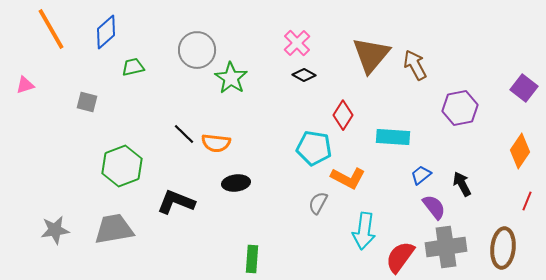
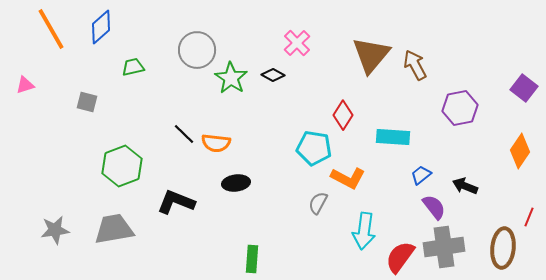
blue diamond: moved 5 px left, 5 px up
black diamond: moved 31 px left
black arrow: moved 3 px right, 2 px down; rotated 40 degrees counterclockwise
red line: moved 2 px right, 16 px down
gray cross: moved 2 px left
